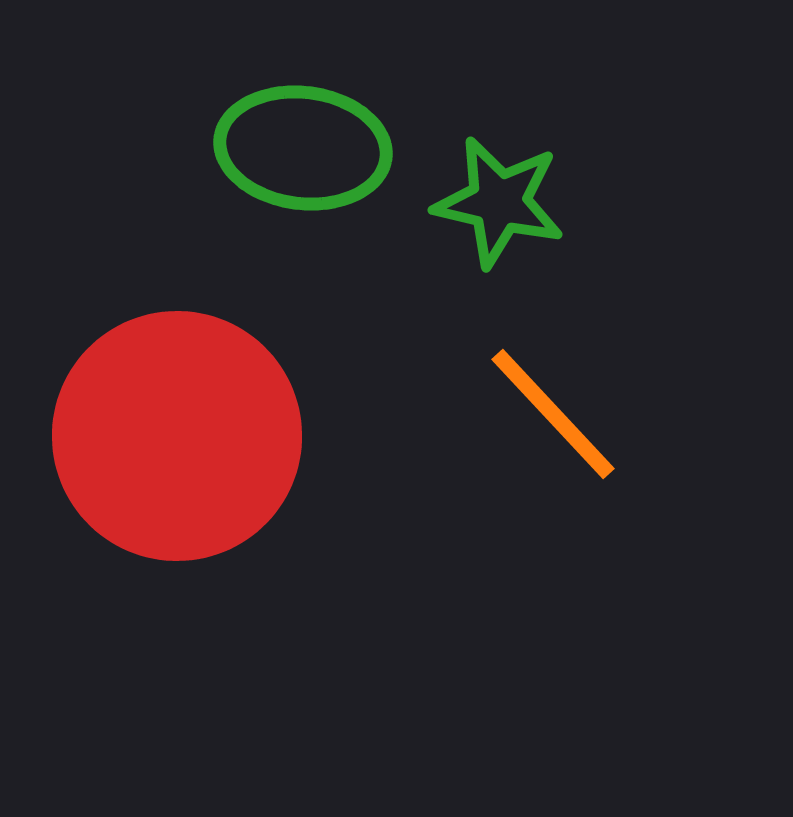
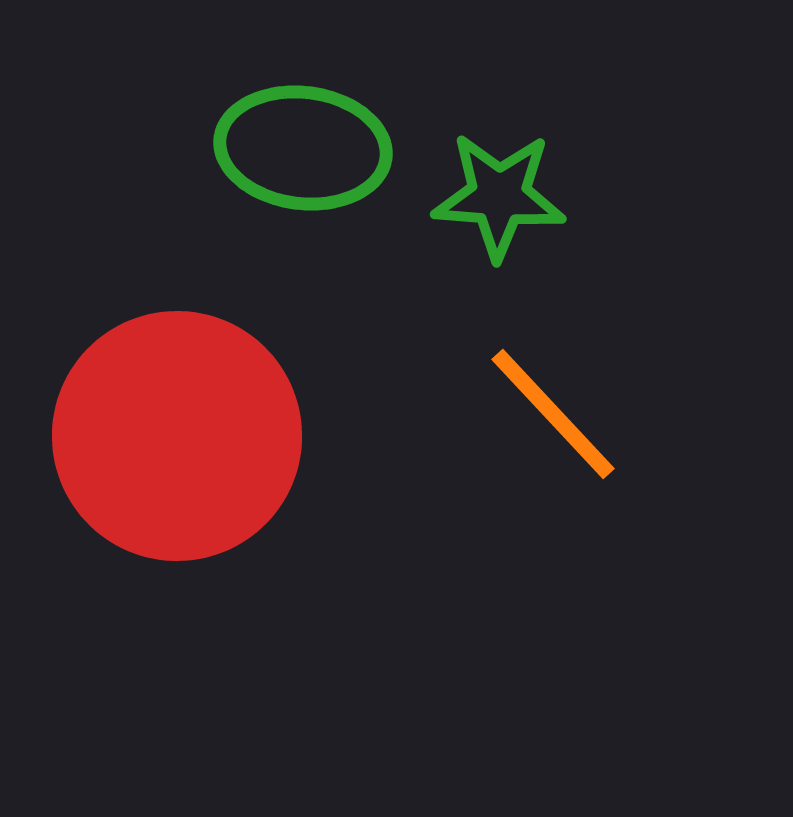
green star: moved 6 px up; rotated 9 degrees counterclockwise
